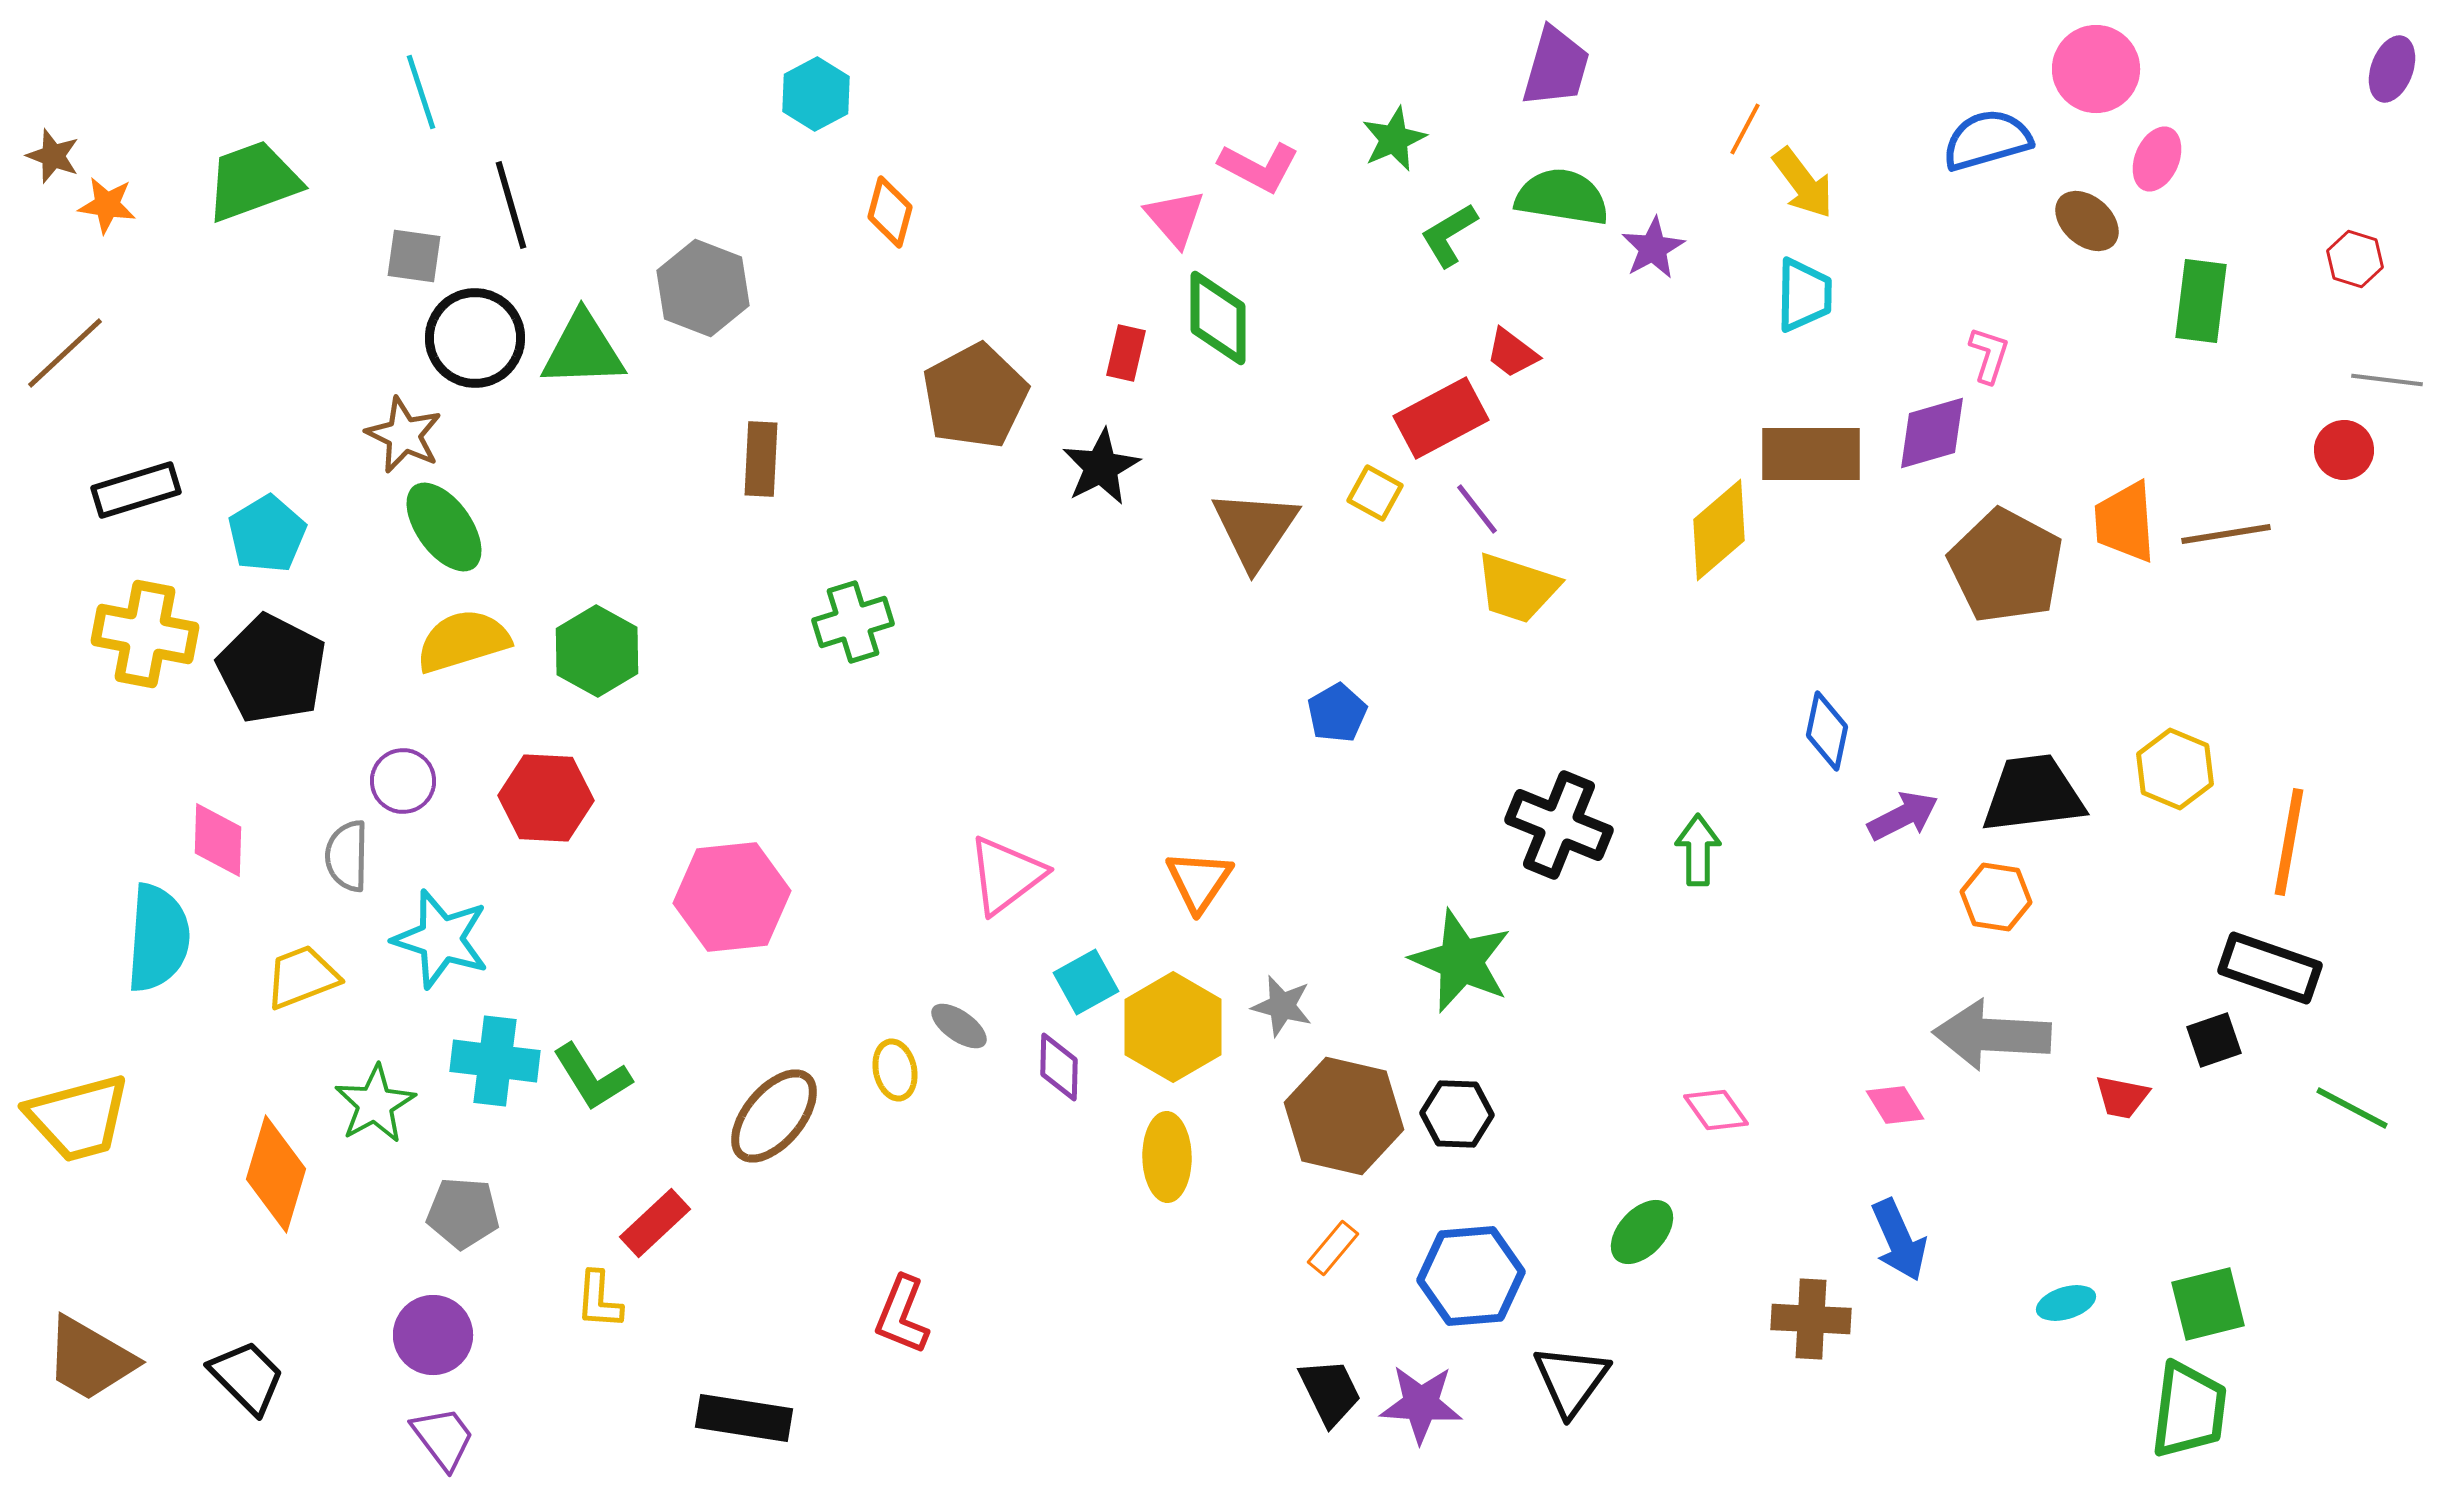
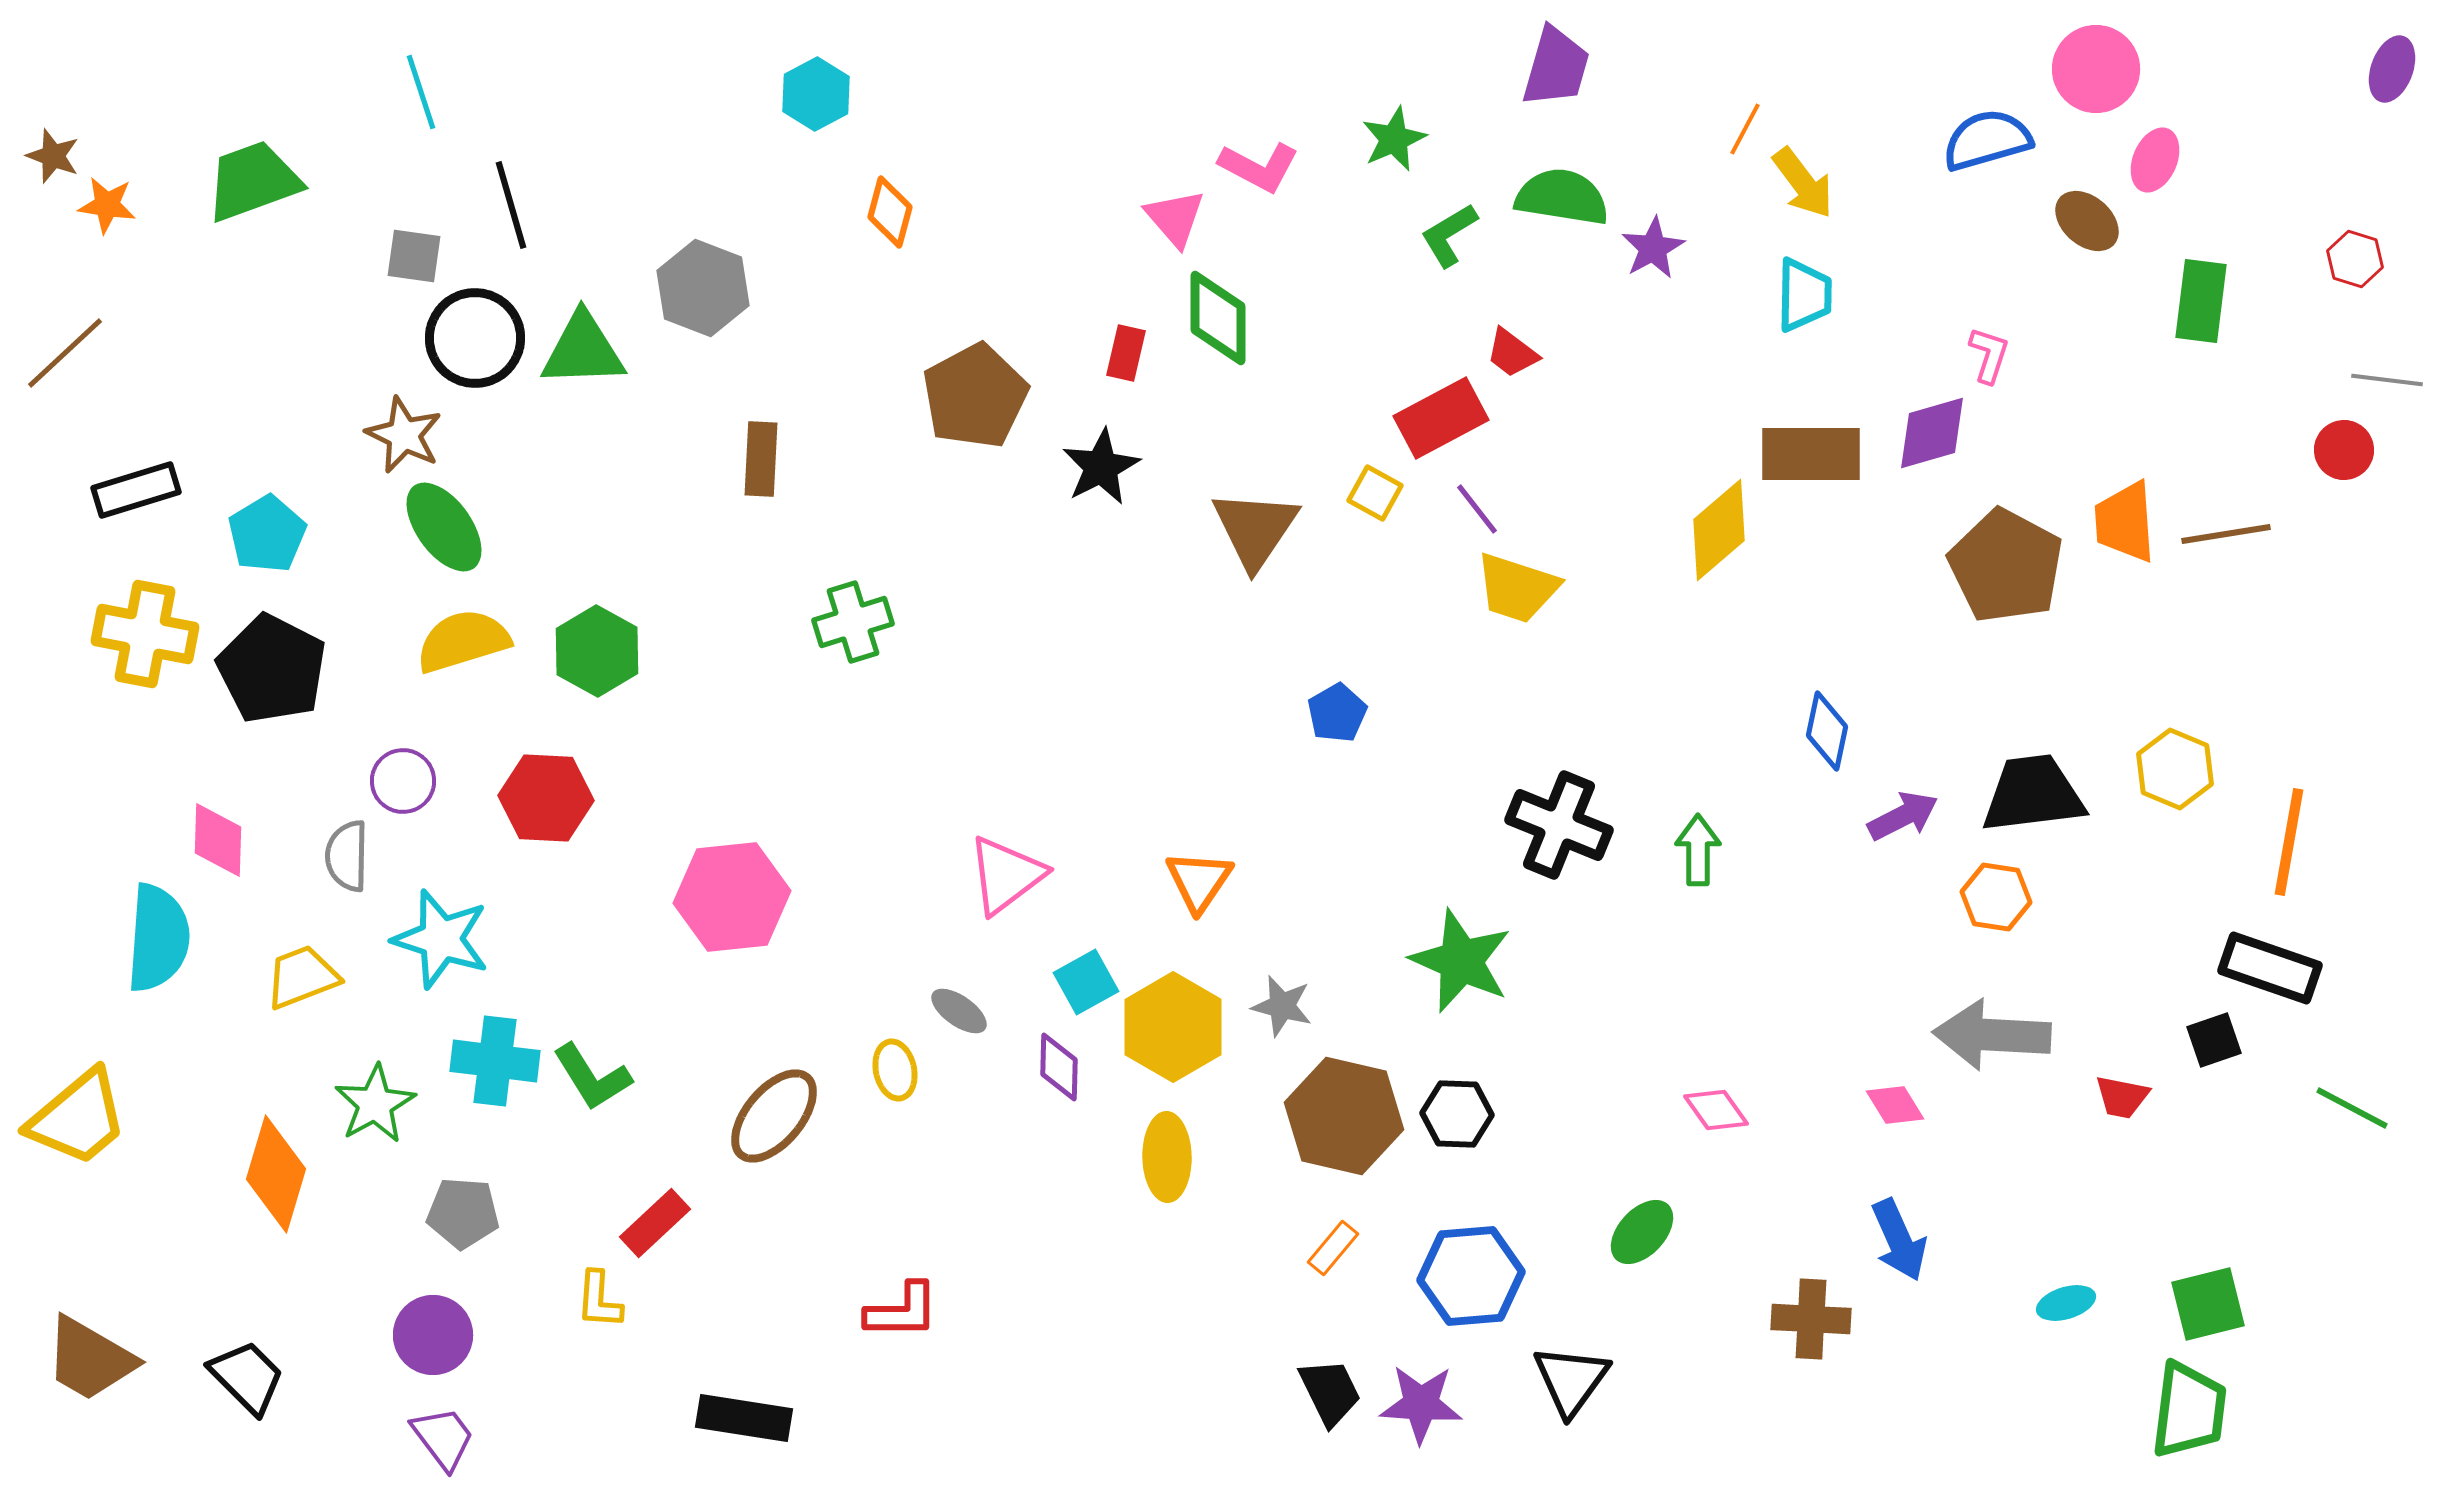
pink ellipse at (2157, 159): moved 2 px left, 1 px down
gray ellipse at (959, 1026): moved 15 px up
yellow trapezoid at (78, 1118): rotated 25 degrees counterclockwise
red L-shape at (902, 1315): moved 4 px up; rotated 112 degrees counterclockwise
